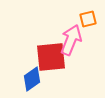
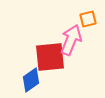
red square: moved 1 px left
blue diamond: moved 1 px left, 1 px down
